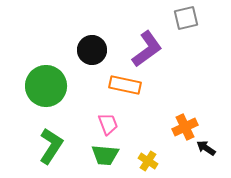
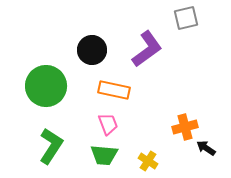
orange rectangle: moved 11 px left, 5 px down
orange cross: rotated 10 degrees clockwise
green trapezoid: moved 1 px left
